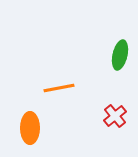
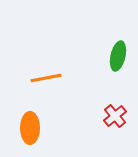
green ellipse: moved 2 px left, 1 px down
orange line: moved 13 px left, 10 px up
